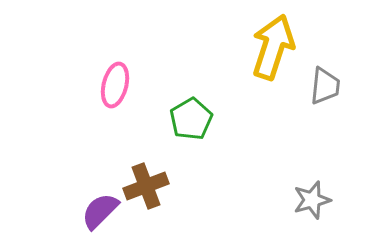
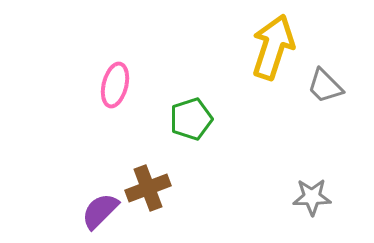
gray trapezoid: rotated 129 degrees clockwise
green pentagon: rotated 12 degrees clockwise
brown cross: moved 2 px right, 2 px down
gray star: moved 3 px up; rotated 15 degrees clockwise
